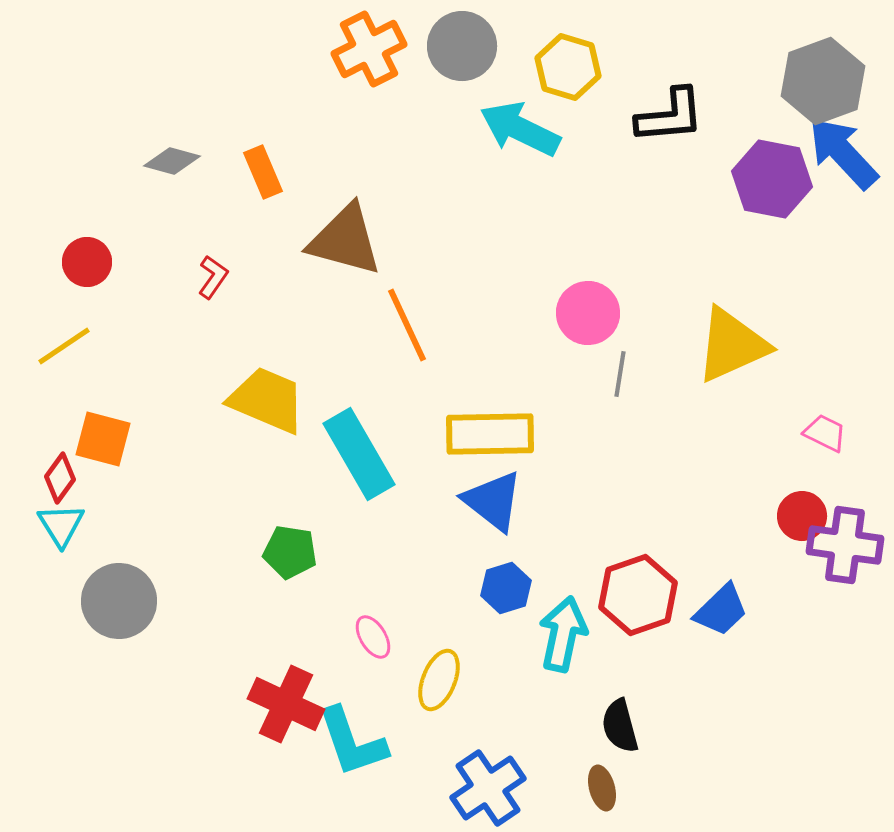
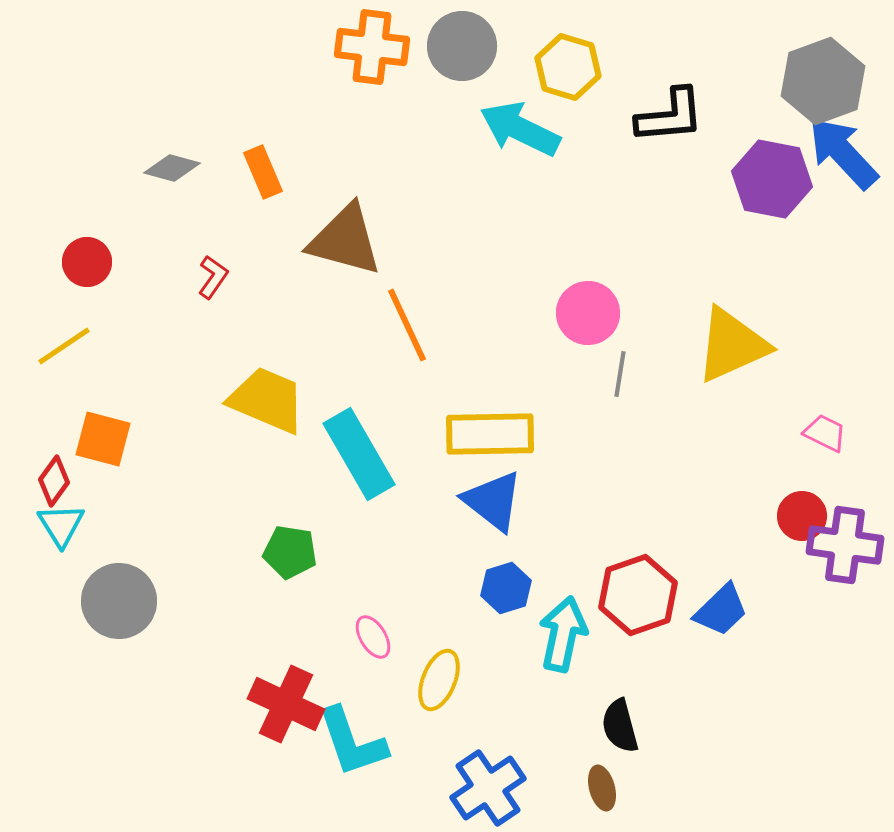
orange cross at (369, 49): moved 3 px right, 2 px up; rotated 34 degrees clockwise
gray diamond at (172, 161): moved 7 px down
red diamond at (60, 478): moved 6 px left, 3 px down
